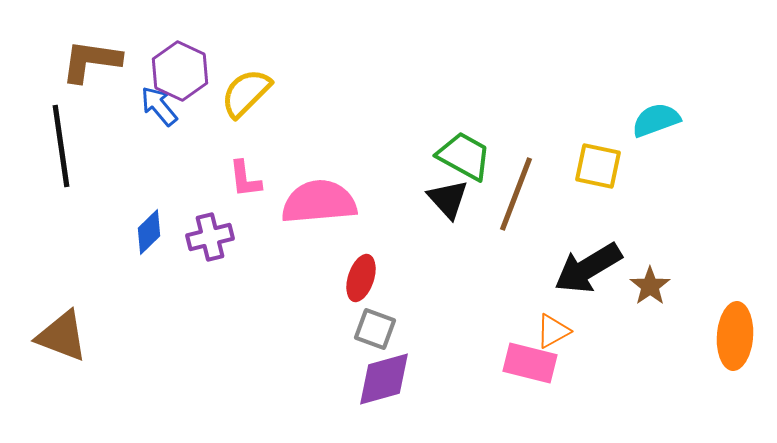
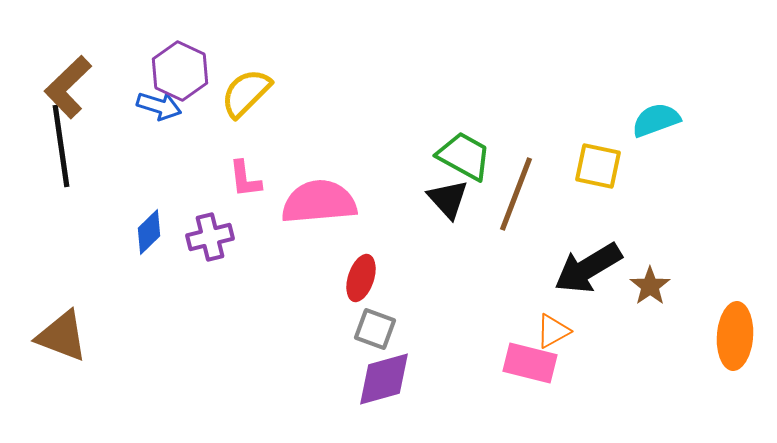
brown L-shape: moved 23 px left, 26 px down; rotated 52 degrees counterclockwise
blue arrow: rotated 147 degrees clockwise
